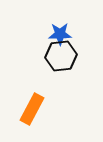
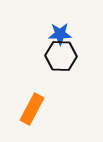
black hexagon: rotated 8 degrees clockwise
